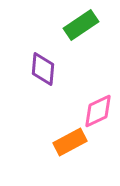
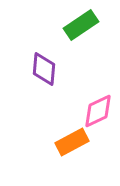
purple diamond: moved 1 px right
orange rectangle: moved 2 px right
